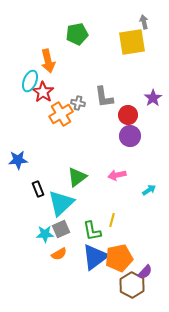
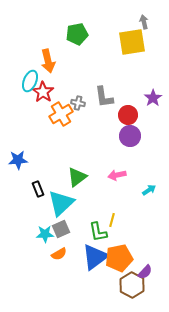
green L-shape: moved 6 px right, 1 px down
